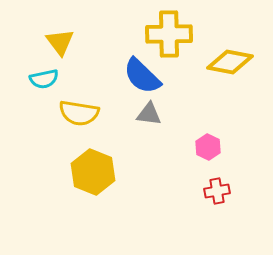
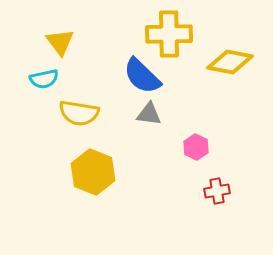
pink hexagon: moved 12 px left
